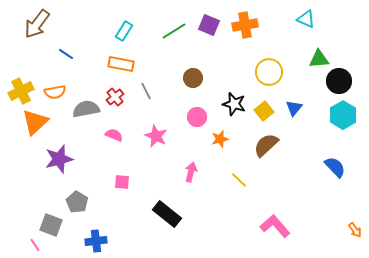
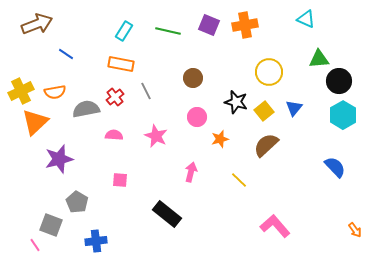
brown arrow: rotated 148 degrees counterclockwise
green line: moved 6 px left; rotated 45 degrees clockwise
black star: moved 2 px right, 2 px up
pink semicircle: rotated 18 degrees counterclockwise
pink square: moved 2 px left, 2 px up
